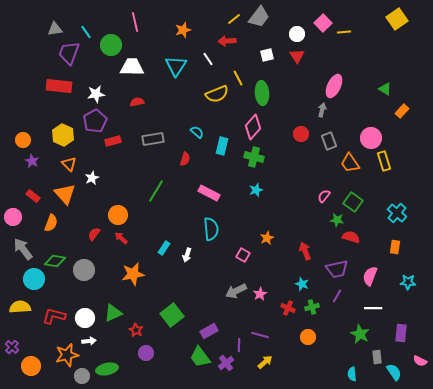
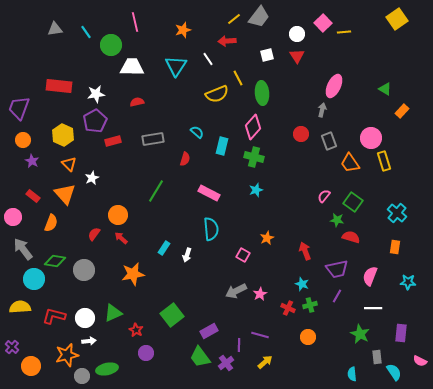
purple trapezoid at (69, 53): moved 50 px left, 55 px down
green cross at (312, 307): moved 2 px left, 2 px up
